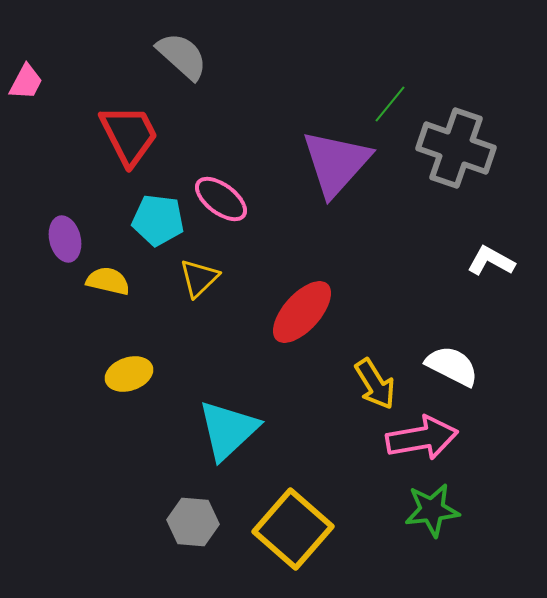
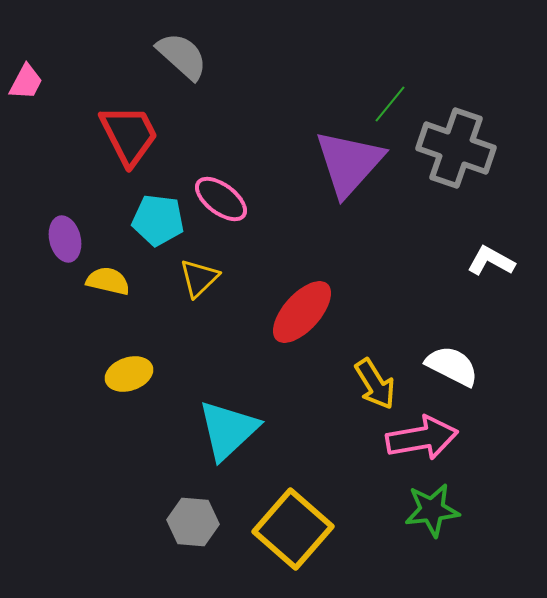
purple triangle: moved 13 px right
